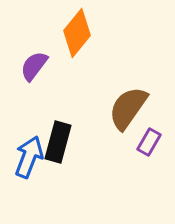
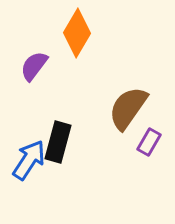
orange diamond: rotated 9 degrees counterclockwise
blue arrow: moved 3 px down; rotated 12 degrees clockwise
